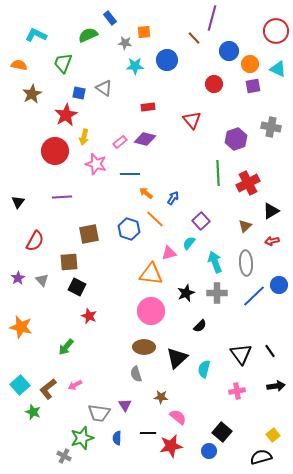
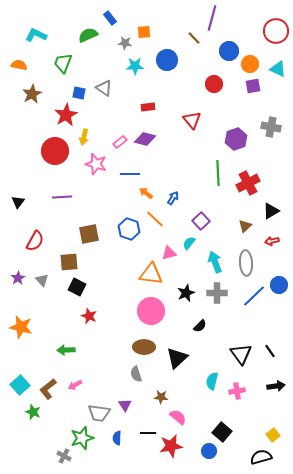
green arrow at (66, 347): moved 3 px down; rotated 48 degrees clockwise
cyan semicircle at (204, 369): moved 8 px right, 12 px down
